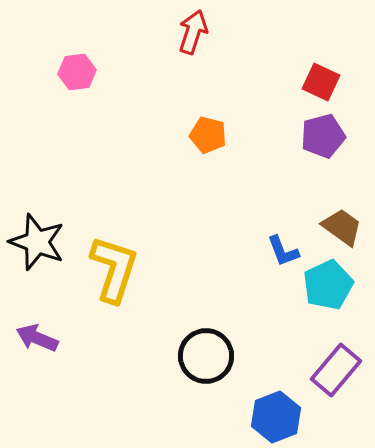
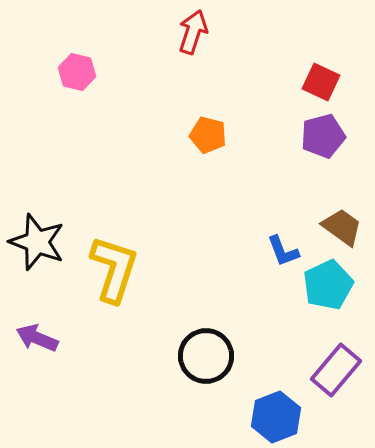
pink hexagon: rotated 21 degrees clockwise
